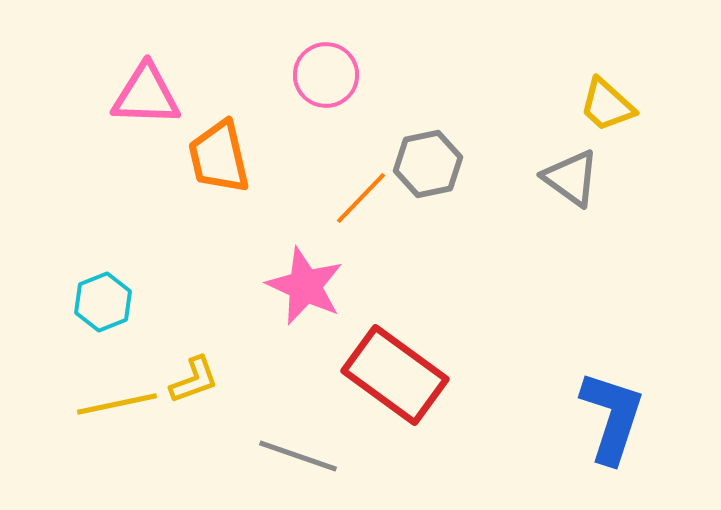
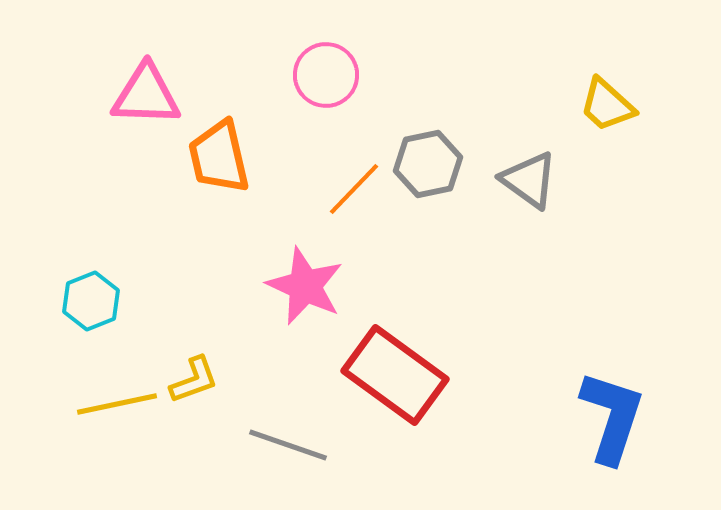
gray triangle: moved 42 px left, 2 px down
orange line: moved 7 px left, 9 px up
cyan hexagon: moved 12 px left, 1 px up
gray line: moved 10 px left, 11 px up
